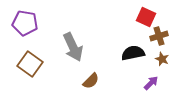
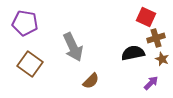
brown cross: moved 3 px left, 2 px down
